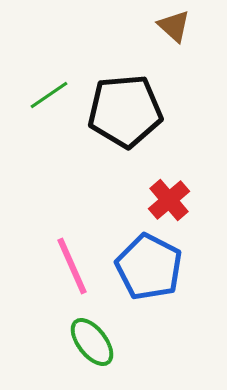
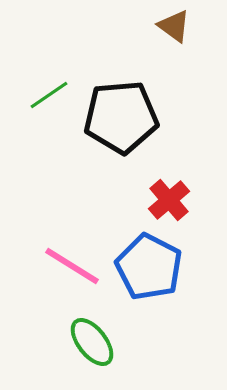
brown triangle: rotated 6 degrees counterclockwise
black pentagon: moved 4 px left, 6 px down
pink line: rotated 34 degrees counterclockwise
